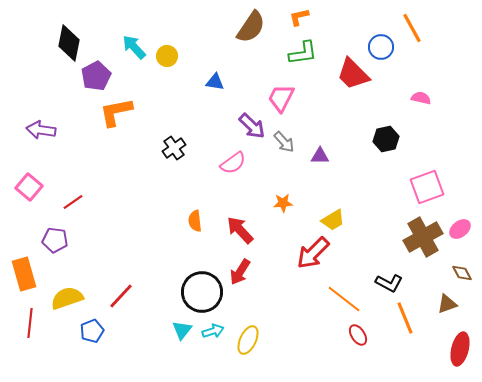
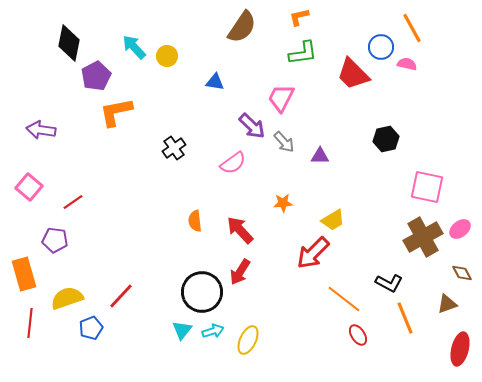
brown semicircle at (251, 27): moved 9 px left
pink semicircle at (421, 98): moved 14 px left, 34 px up
pink square at (427, 187): rotated 32 degrees clockwise
blue pentagon at (92, 331): moved 1 px left, 3 px up
